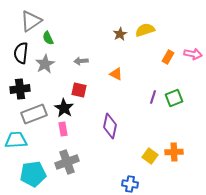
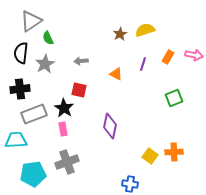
pink arrow: moved 1 px right, 1 px down
purple line: moved 10 px left, 33 px up
